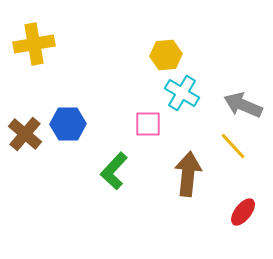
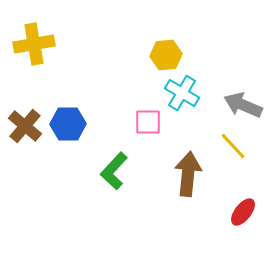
pink square: moved 2 px up
brown cross: moved 8 px up
